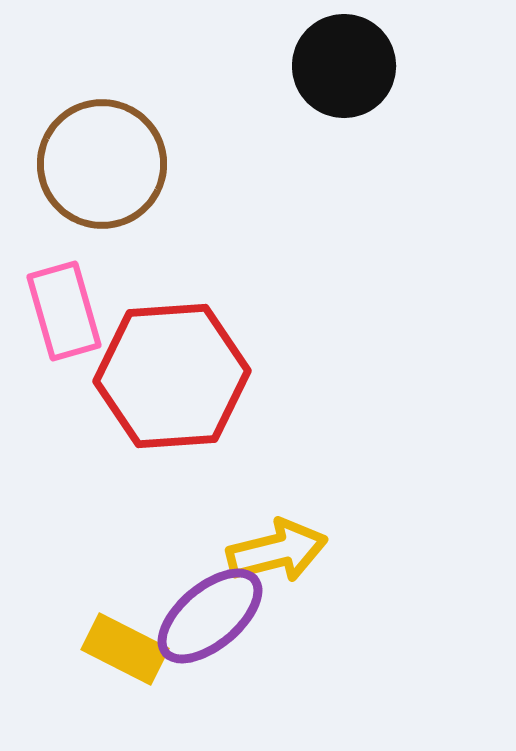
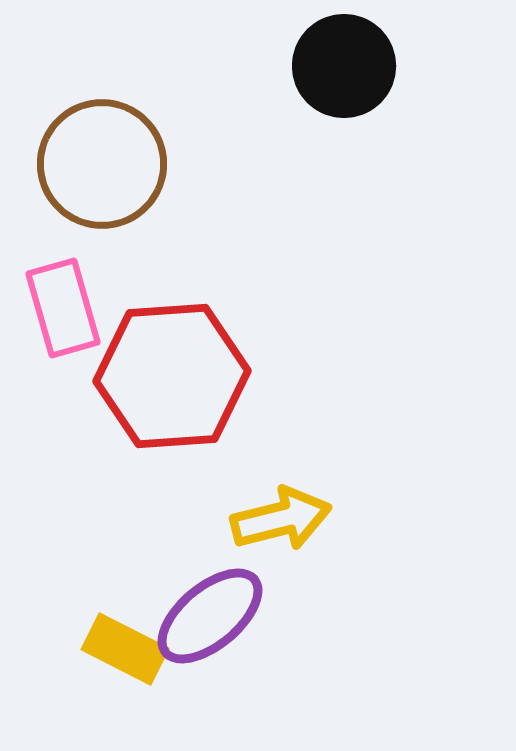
pink rectangle: moved 1 px left, 3 px up
yellow arrow: moved 4 px right, 32 px up
